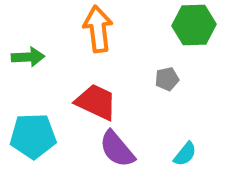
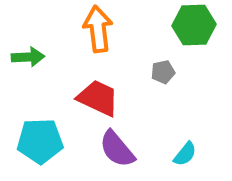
gray pentagon: moved 4 px left, 7 px up
red trapezoid: moved 2 px right, 4 px up
cyan pentagon: moved 7 px right, 5 px down
